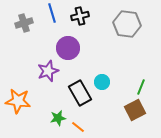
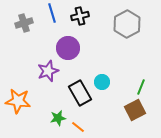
gray hexagon: rotated 24 degrees clockwise
